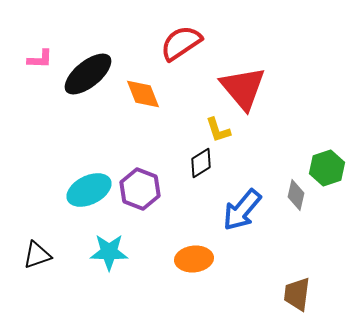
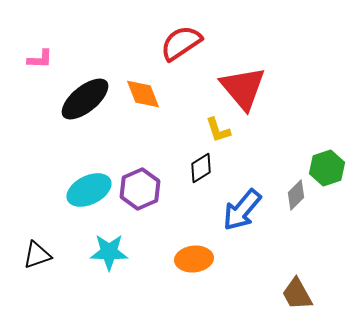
black ellipse: moved 3 px left, 25 px down
black diamond: moved 5 px down
purple hexagon: rotated 15 degrees clockwise
gray diamond: rotated 32 degrees clockwise
brown trapezoid: rotated 36 degrees counterclockwise
